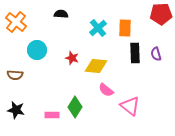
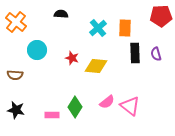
red pentagon: moved 2 px down
pink semicircle: moved 1 px right, 12 px down; rotated 77 degrees counterclockwise
